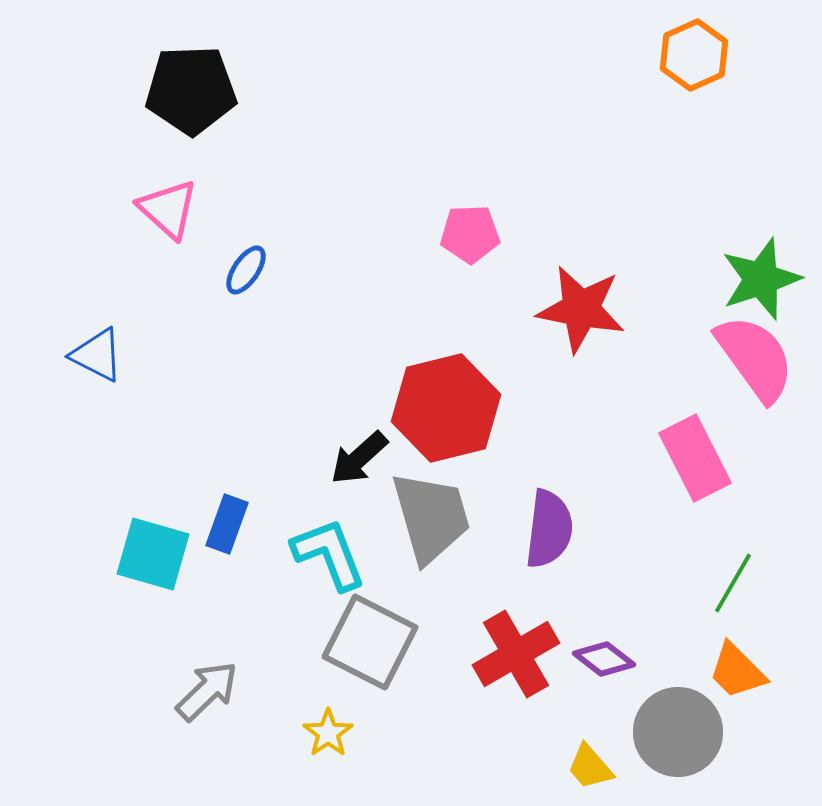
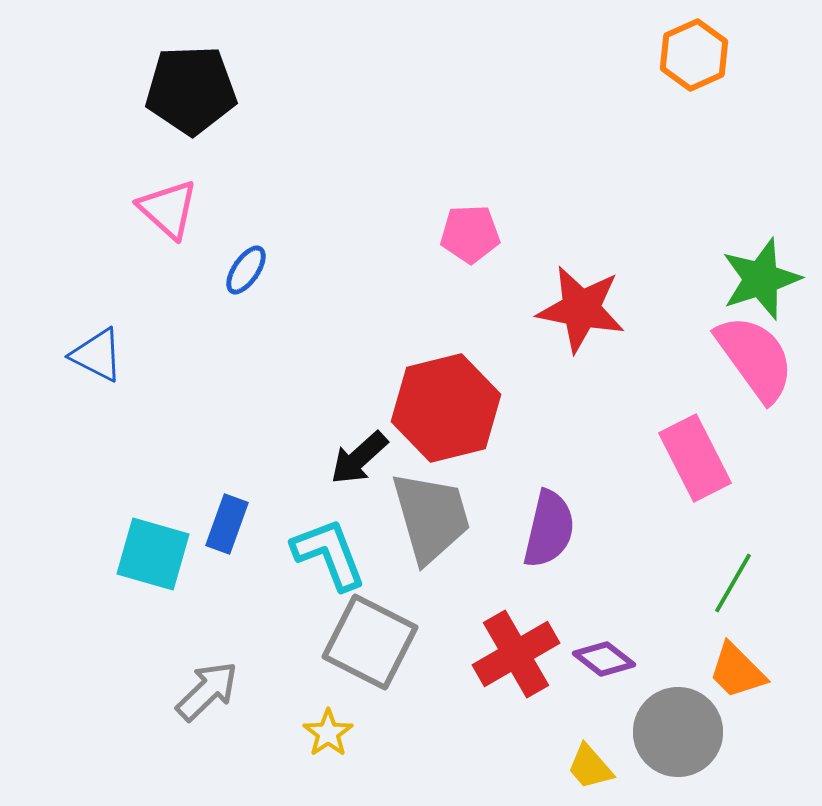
purple semicircle: rotated 6 degrees clockwise
